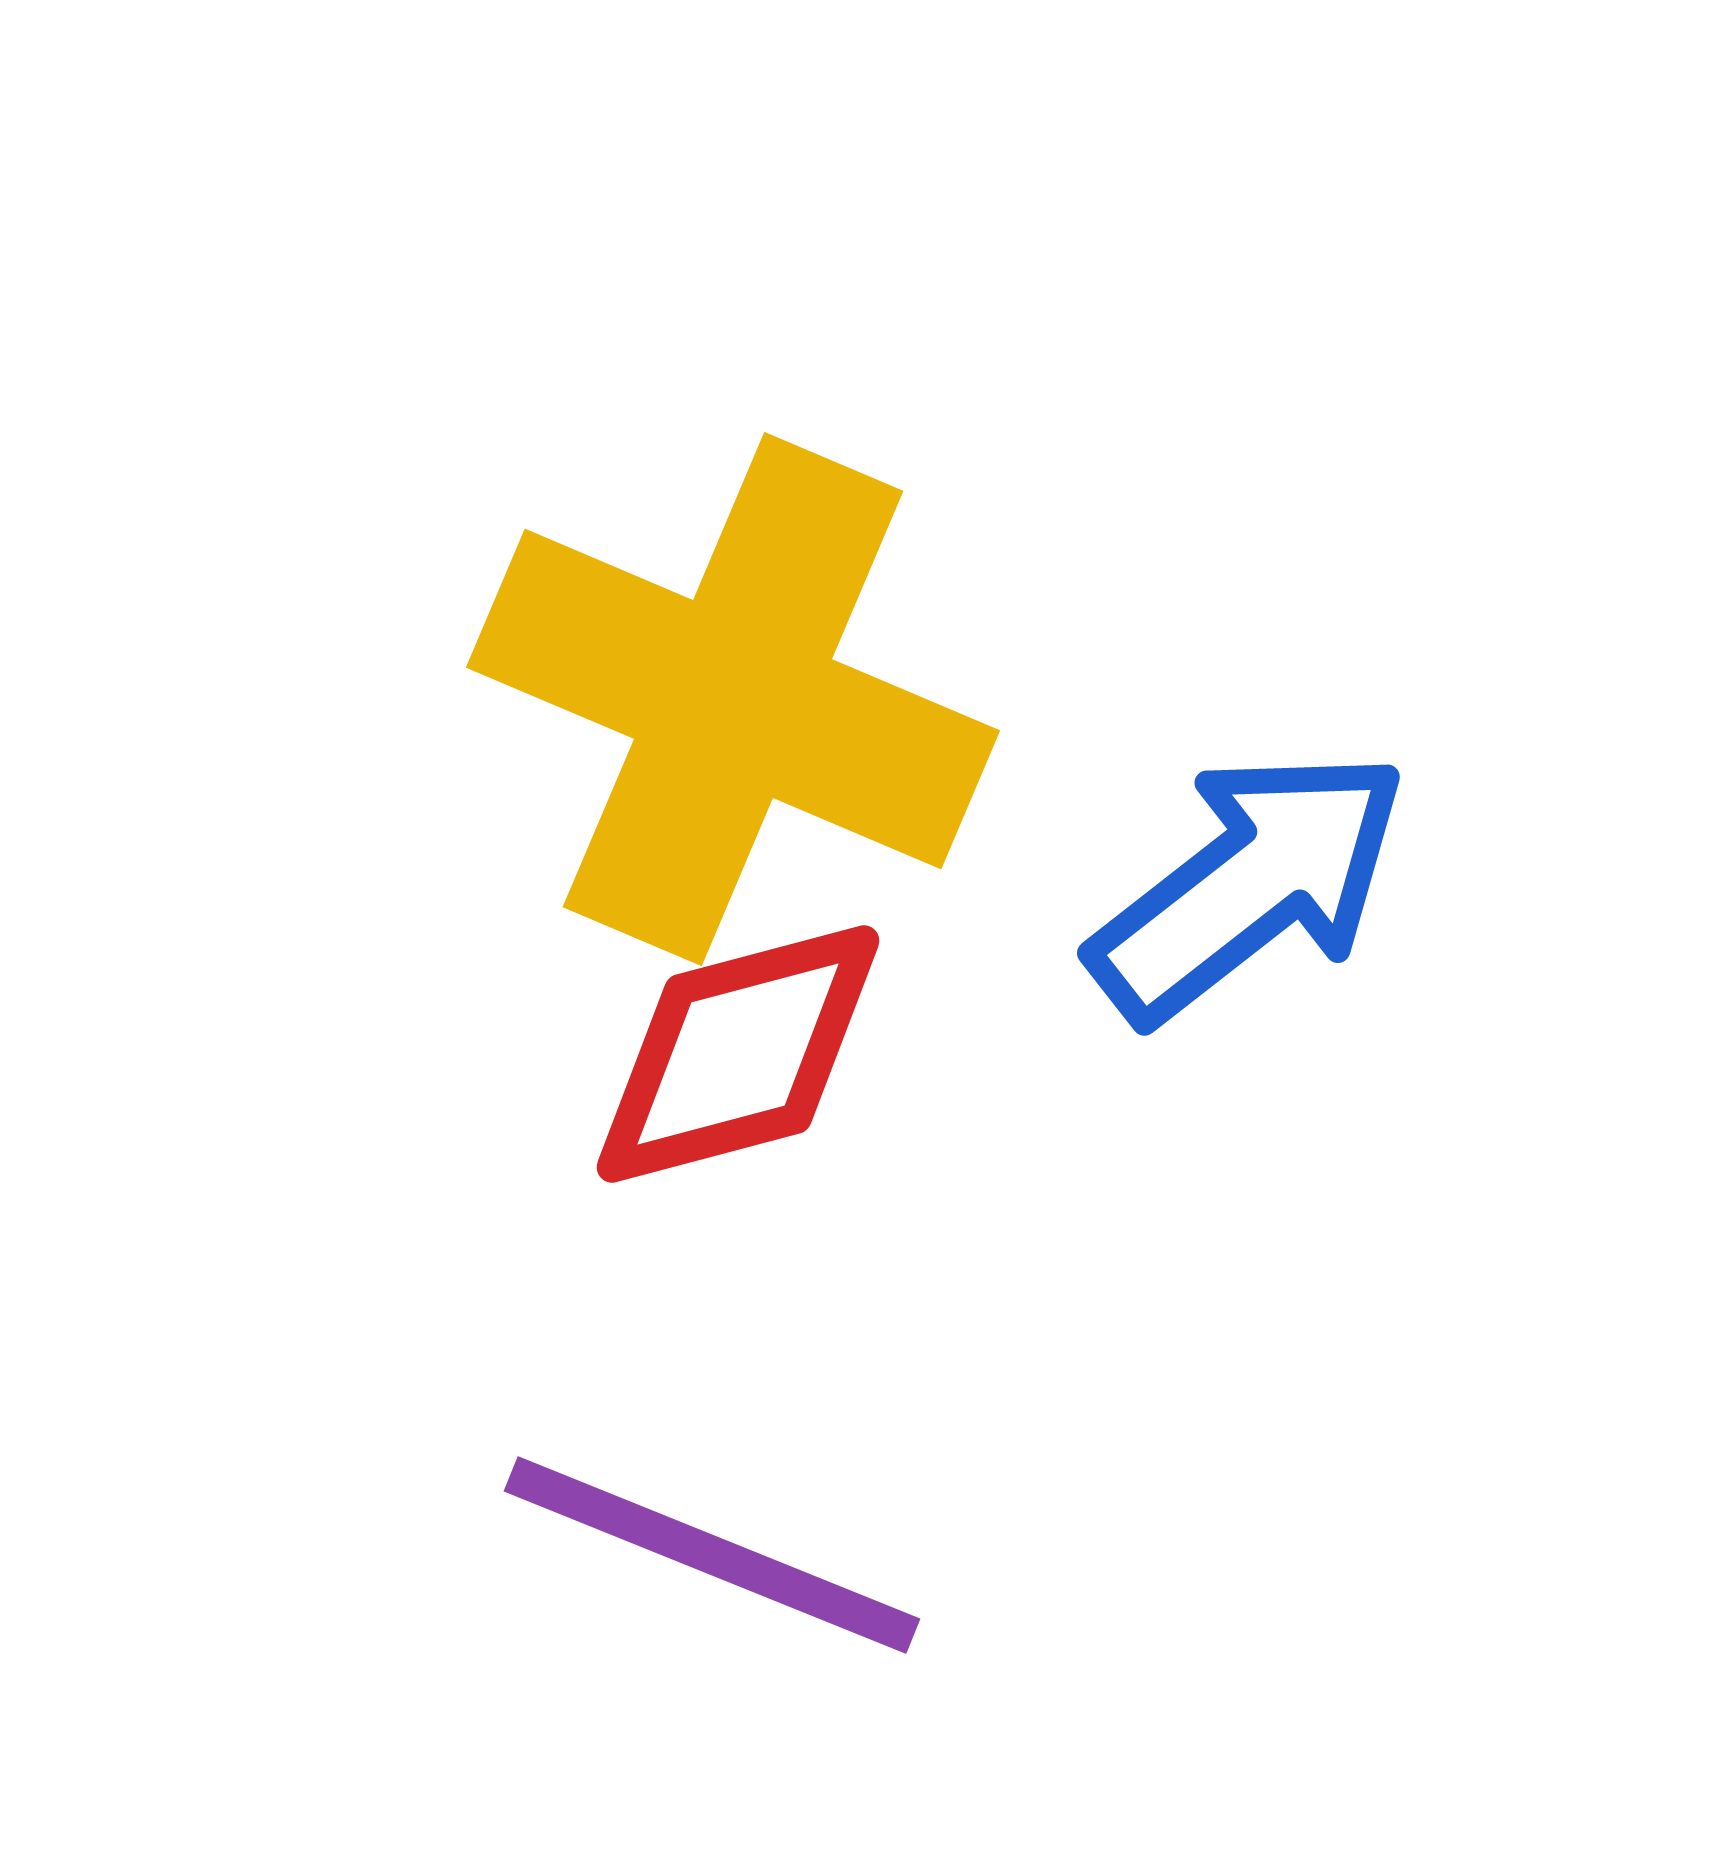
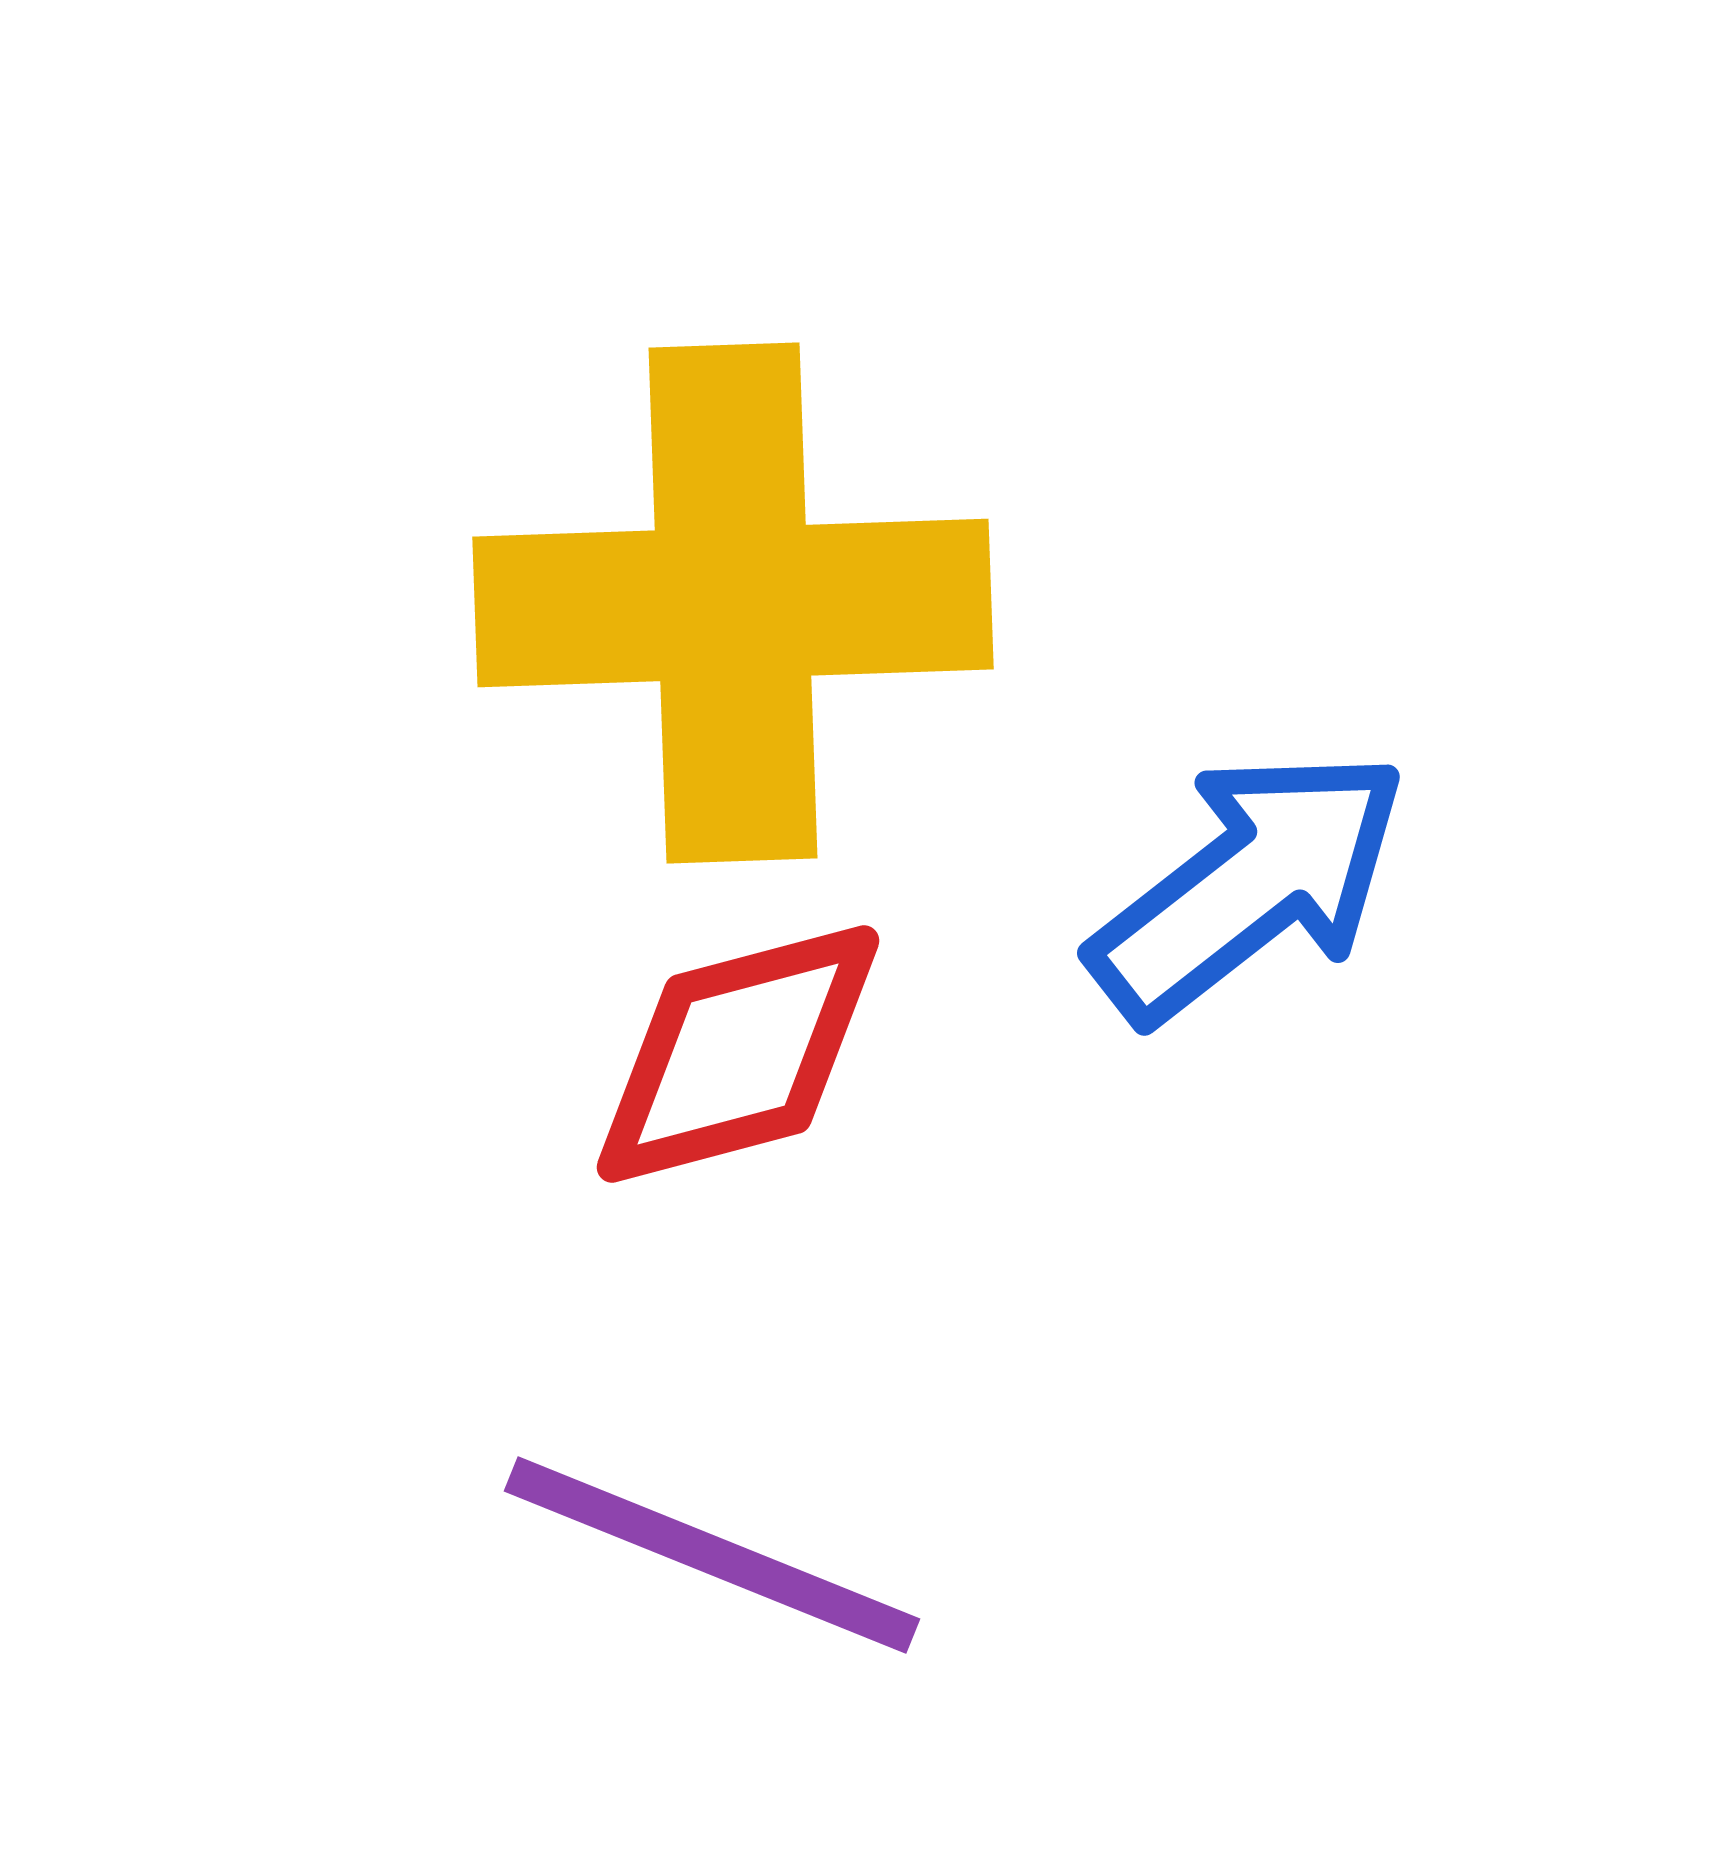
yellow cross: moved 96 px up; rotated 25 degrees counterclockwise
